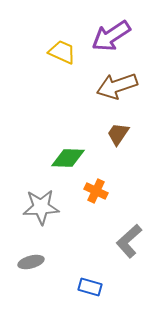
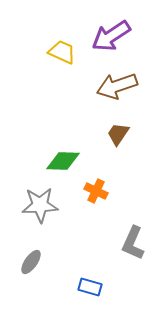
green diamond: moved 5 px left, 3 px down
gray star: moved 1 px left, 2 px up
gray L-shape: moved 4 px right, 2 px down; rotated 24 degrees counterclockwise
gray ellipse: rotated 40 degrees counterclockwise
